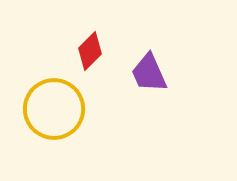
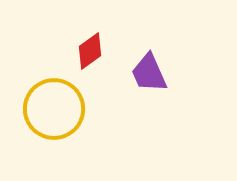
red diamond: rotated 9 degrees clockwise
